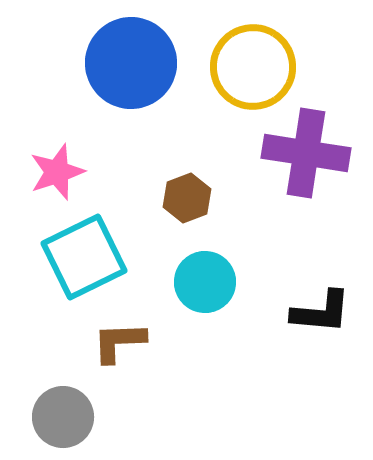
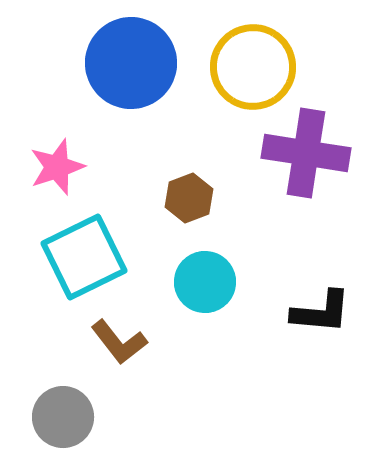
pink star: moved 5 px up
brown hexagon: moved 2 px right
brown L-shape: rotated 126 degrees counterclockwise
